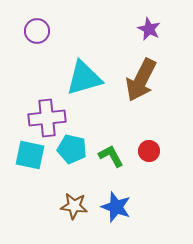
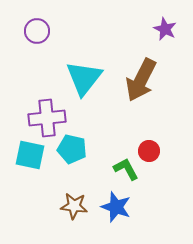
purple star: moved 16 px right
cyan triangle: rotated 36 degrees counterclockwise
green L-shape: moved 15 px right, 13 px down
